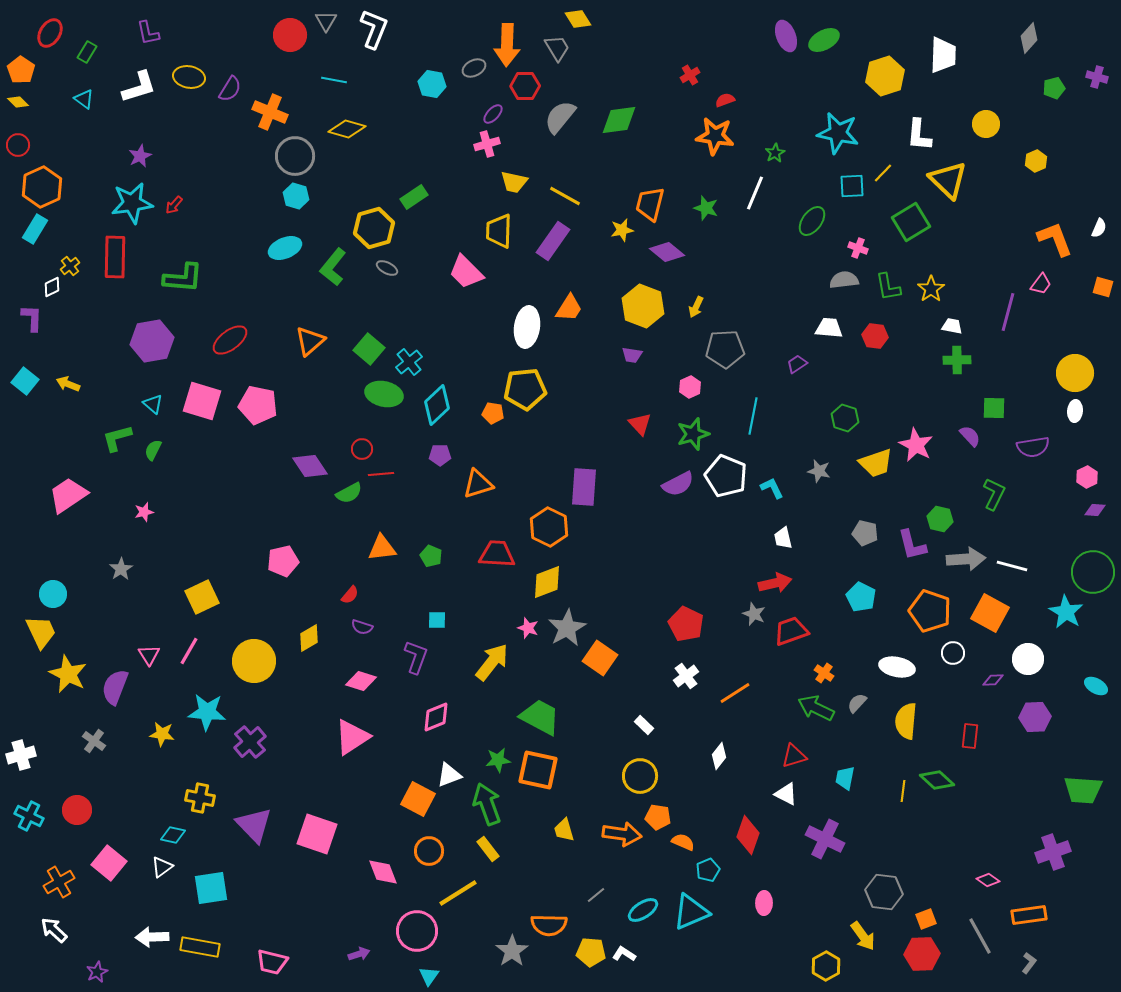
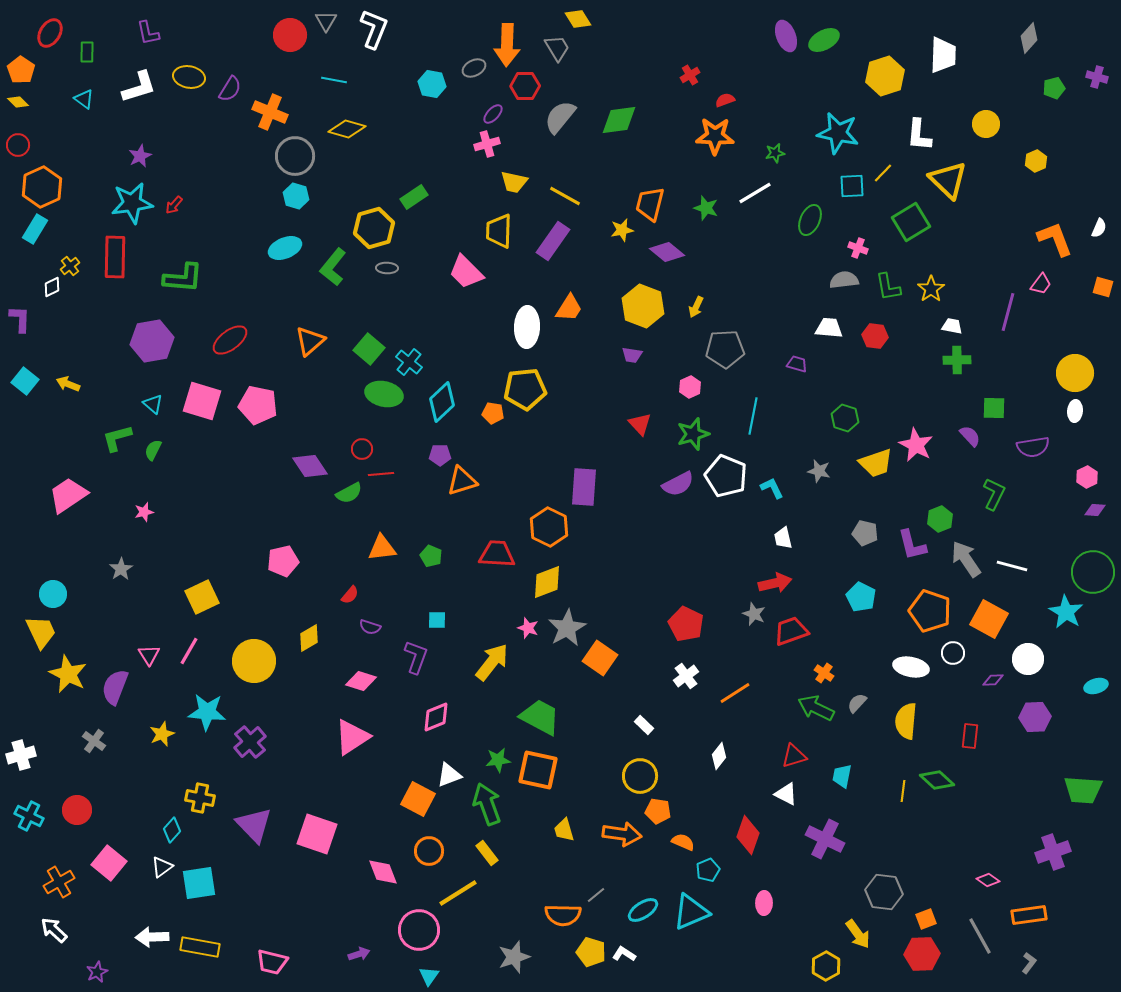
green rectangle at (87, 52): rotated 30 degrees counterclockwise
orange star at (715, 136): rotated 6 degrees counterclockwise
green star at (775, 153): rotated 18 degrees clockwise
white line at (755, 193): rotated 36 degrees clockwise
green ellipse at (812, 221): moved 2 px left, 1 px up; rotated 12 degrees counterclockwise
gray ellipse at (387, 268): rotated 25 degrees counterclockwise
purple L-shape at (32, 318): moved 12 px left, 1 px down
white ellipse at (527, 327): rotated 6 degrees counterclockwise
cyan cross at (409, 362): rotated 12 degrees counterclockwise
purple trapezoid at (797, 364): rotated 50 degrees clockwise
cyan diamond at (437, 405): moved 5 px right, 3 px up
orange triangle at (478, 484): moved 16 px left, 3 px up
green hexagon at (940, 519): rotated 25 degrees clockwise
gray arrow at (966, 559): rotated 120 degrees counterclockwise
orange square at (990, 613): moved 1 px left, 6 px down
purple semicircle at (362, 627): moved 8 px right
white ellipse at (897, 667): moved 14 px right
cyan ellipse at (1096, 686): rotated 45 degrees counterclockwise
yellow star at (162, 734): rotated 30 degrees counterclockwise
cyan trapezoid at (845, 778): moved 3 px left, 2 px up
orange pentagon at (658, 817): moved 6 px up
cyan diamond at (173, 835): moved 1 px left, 5 px up; rotated 60 degrees counterclockwise
yellow rectangle at (488, 849): moved 1 px left, 4 px down
cyan square at (211, 888): moved 12 px left, 5 px up
orange semicircle at (549, 925): moved 14 px right, 10 px up
pink circle at (417, 931): moved 2 px right, 1 px up
yellow arrow at (863, 936): moved 5 px left, 2 px up
gray star at (512, 951): moved 2 px right, 6 px down; rotated 16 degrees clockwise
yellow pentagon at (591, 952): rotated 12 degrees clockwise
